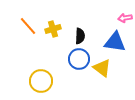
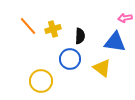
blue circle: moved 9 px left
